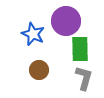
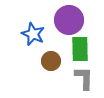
purple circle: moved 3 px right, 1 px up
brown circle: moved 12 px right, 9 px up
gray L-shape: rotated 15 degrees counterclockwise
